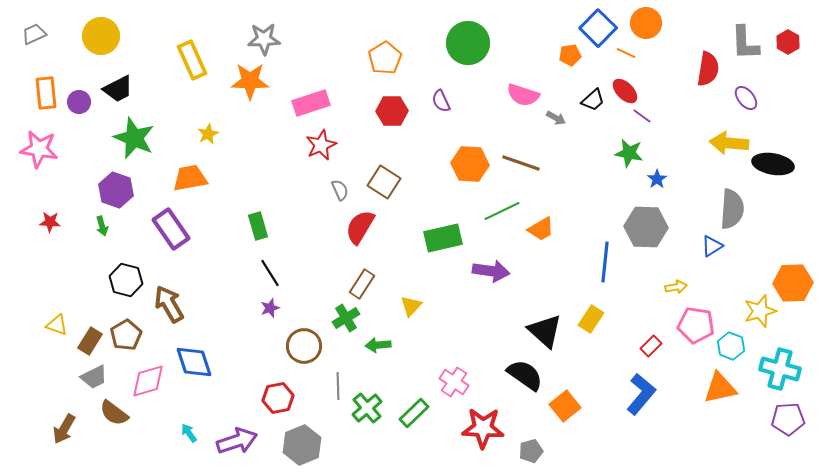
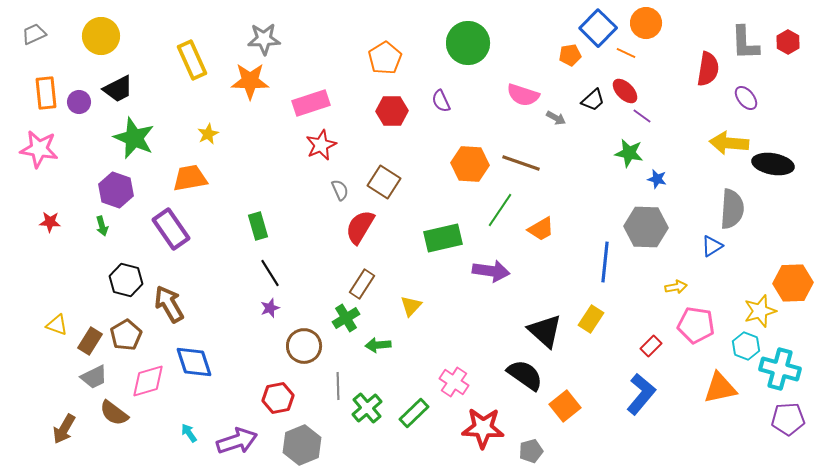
blue star at (657, 179): rotated 24 degrees counterclockwise
green line at (502, 211): moved 2 px left, 1 px up; rotated 30 degrees counterclockwise
cyan hexagon at (731, 346): moved 15 px right
